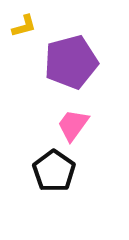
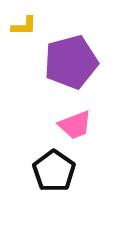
yellow L-shape: rotated 16 degrees clockwise
pink trapezoid: moved 2 px right; rotated 147 degrees counterclockwise
